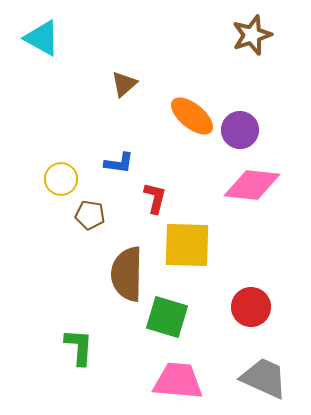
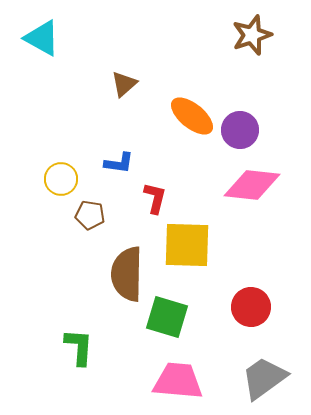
gray trapezoid: rotated 60 degrees counterclockwise
